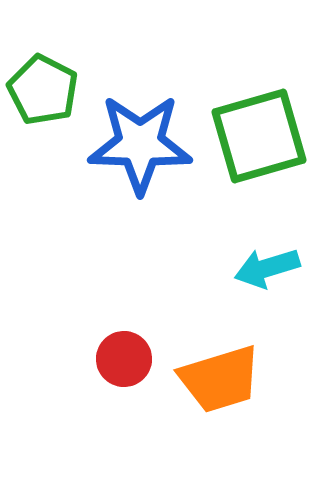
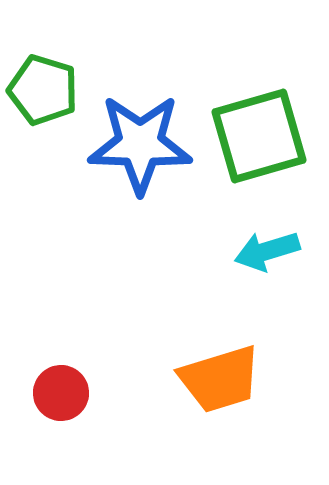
green pentagon: rotated 10 degrees counterclockwise
cyan arrow: moved 17 px up
red circle: moved 63 px left, 34 px down
